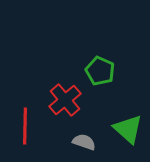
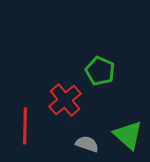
green triangle: moved 6 px down
gray semicircle: moved 3 px right, 2 px down
